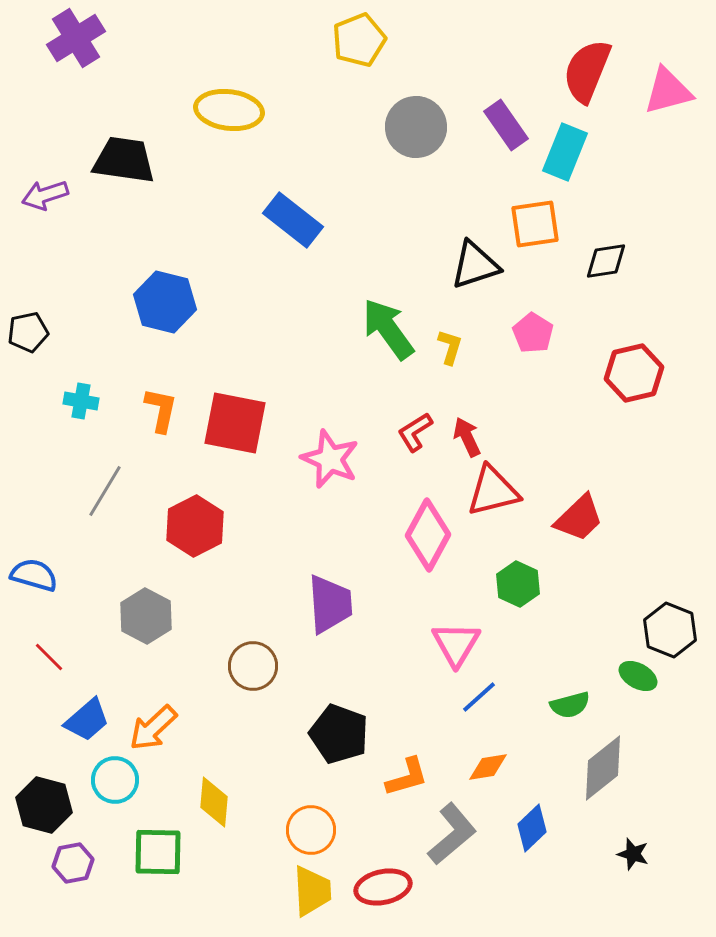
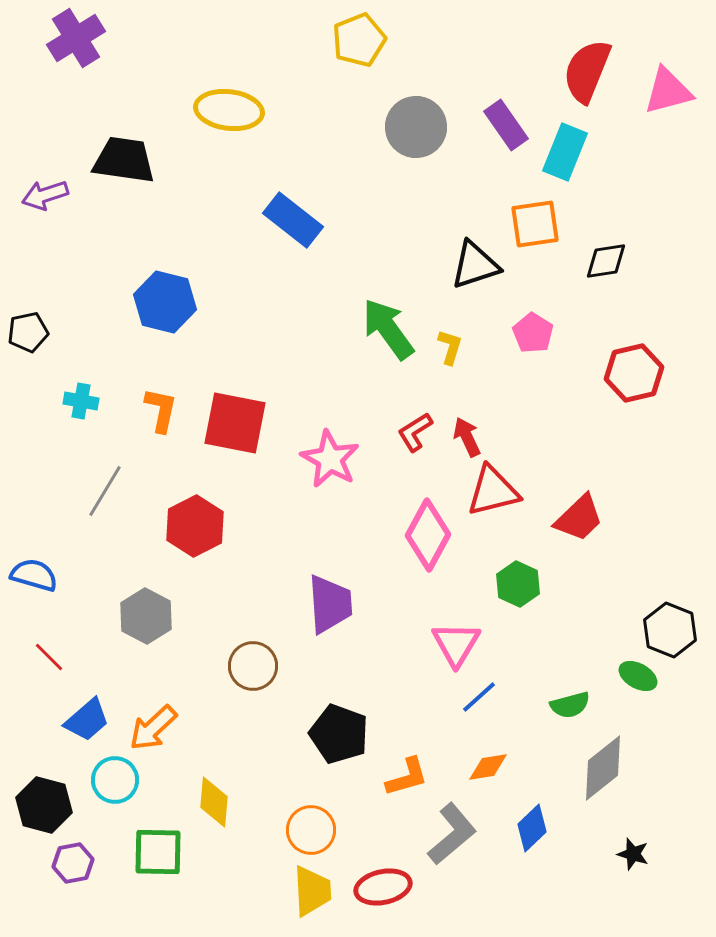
pink star at (330, 459): rotated 6 degrees clockwise
